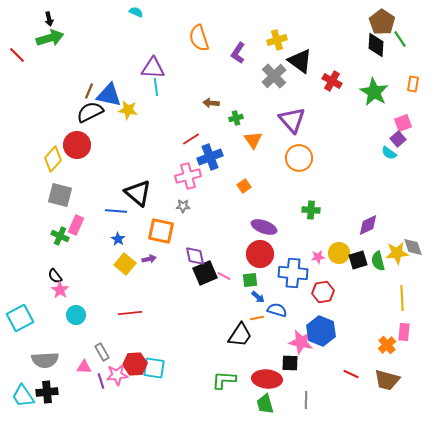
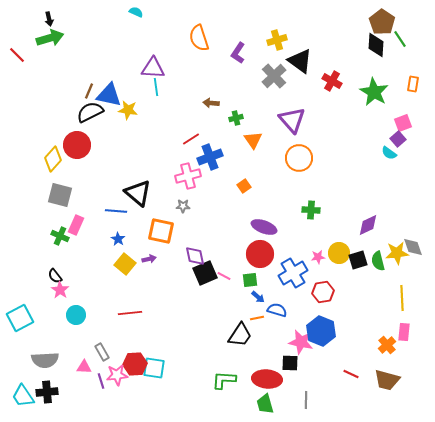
blue cross at (293, 273): rotated 36 degrees counterclockwise
